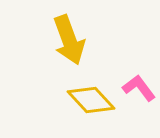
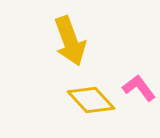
yellow arrow: moved 1 px right, 1 px down
